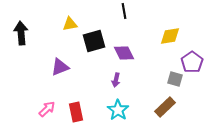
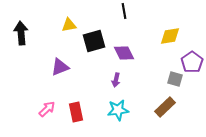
yellow triangle: moved 1 px left, 1 px down
cyan star: rotated 30 degrees clockwise
